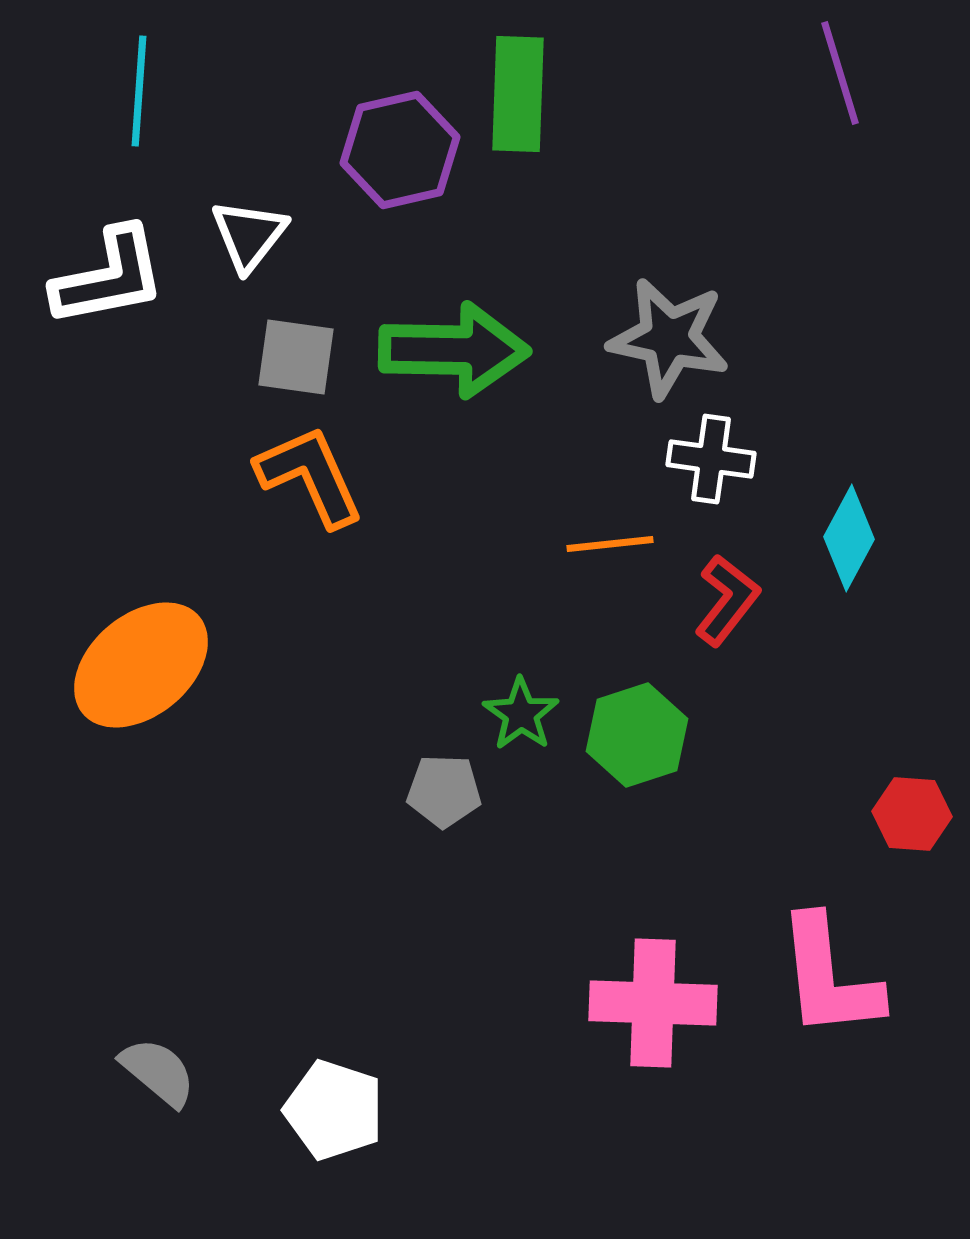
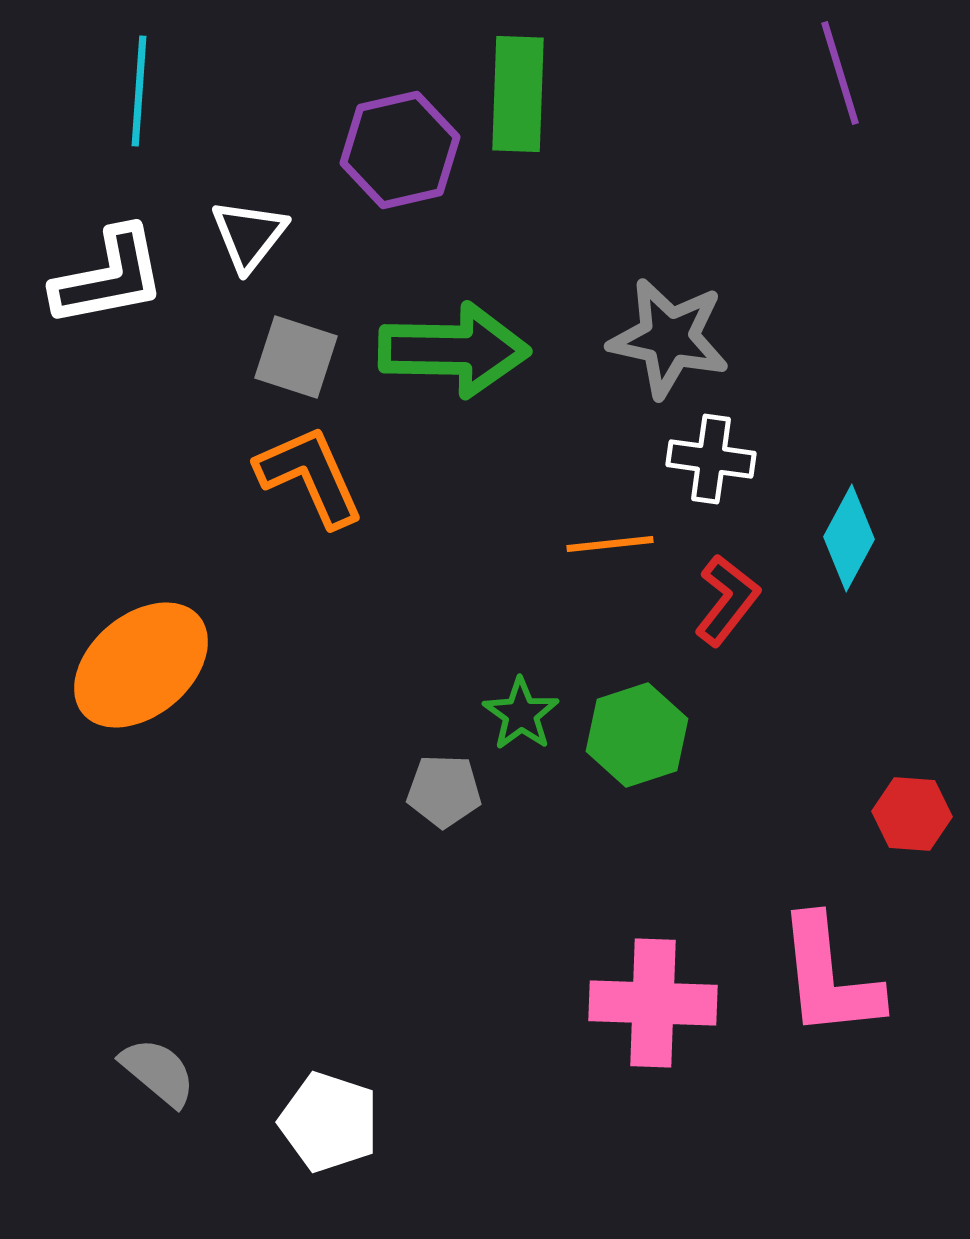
gray square: rotated 10 degrees clockwise
white pentagon: moved 5 px left, 12 px down
